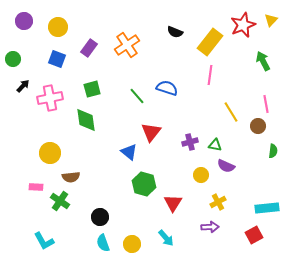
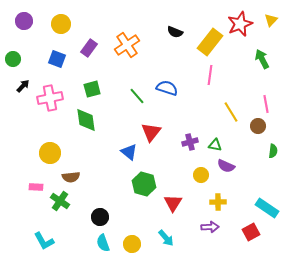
red star at (243, 25): moved 3 px left, 1 px up
yellow circle at (58, 27): moved 3 px right, 3 px up
green arrow at (263, 61): moved 1 px left, 2 px up
yellow cross at (218, 202): rotated 28 degrees clockwise
cyan rectangle at (267, 208): rotated 40 degrees clockwise
red square at (254, 235): moved 3 px left, 3 px up
